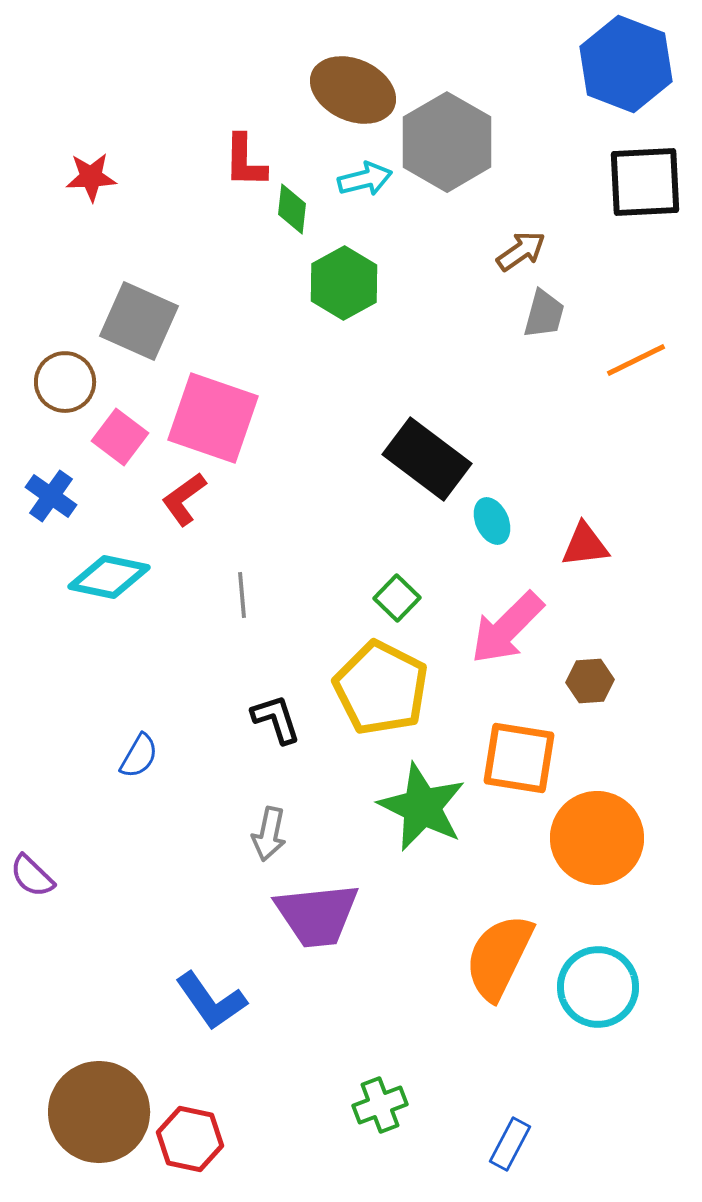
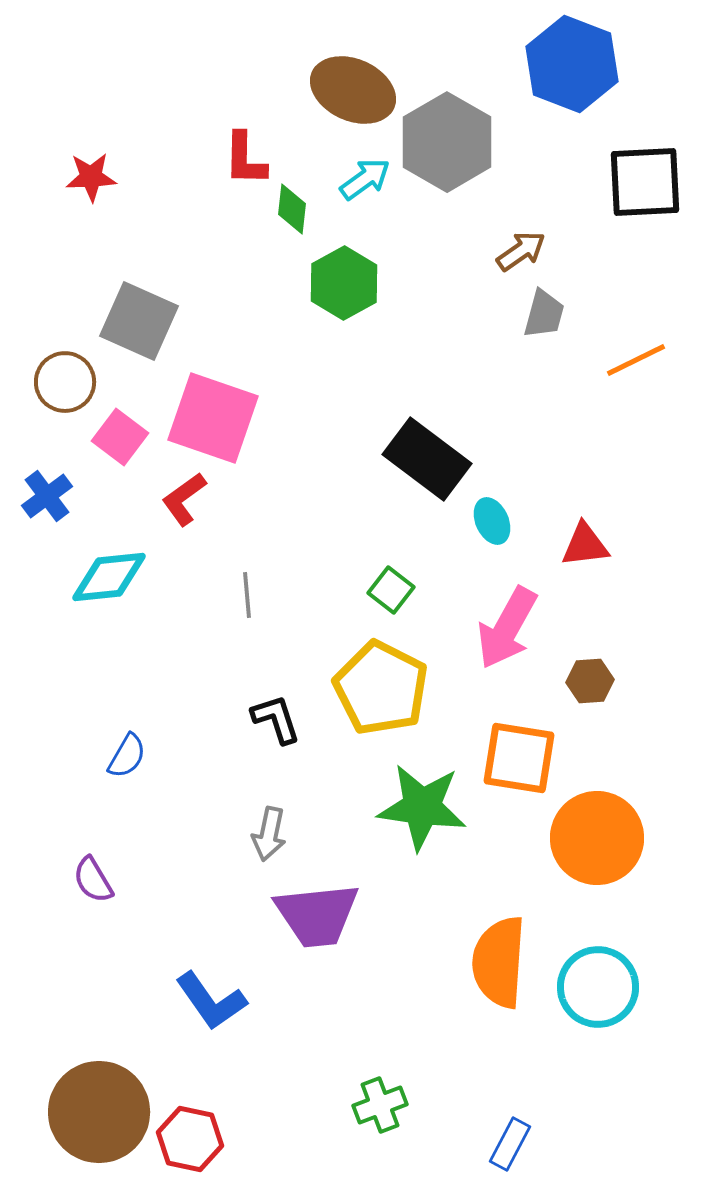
blue hexagon at (626, 64): moved 54 px left
red L-shape at (245, 161): moved 2 px up
cyan arrow at (365, 179): rotated 22 degrees counterclockwise
blue cross at (51, 496): moved 4 px left; rotated 18 degrees clockwise
cyan diamond at (109, 577): rotated 18 degrees counterclockwise
gray line at (242, 595): moved 5 px right
green square at (397, 598): moved 6 px left, 8 px up; rotated 6 degrees counterclockwise
pink arrow at (507, 628): rotated 16 degrees counterclockwise
blue semicircle at (139, 756): moved 12 px left
green star at (422, 807): rotated 18 degrees counterclockwise
purple semicircle at (32, 876): moved 61 px right, 4 px down; rotated 15 degrees clockwise
orange semicircle at (499, 957): moved 5 px down; rotated 22 degrees counterclockwise
